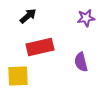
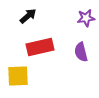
purple semicircle: moved 10 px up
